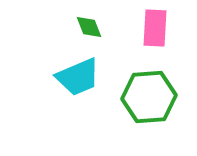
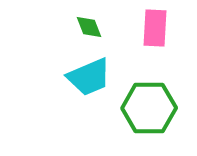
cyan trapezoid: moved 11 px right
green hexagon: moved 11 px down; rotated 4 degrees clockwise
